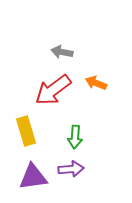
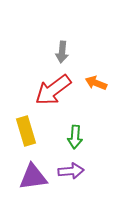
gray arrow: rotated 95 degrees counterclockwise
purple arrow: moved 2 px down
